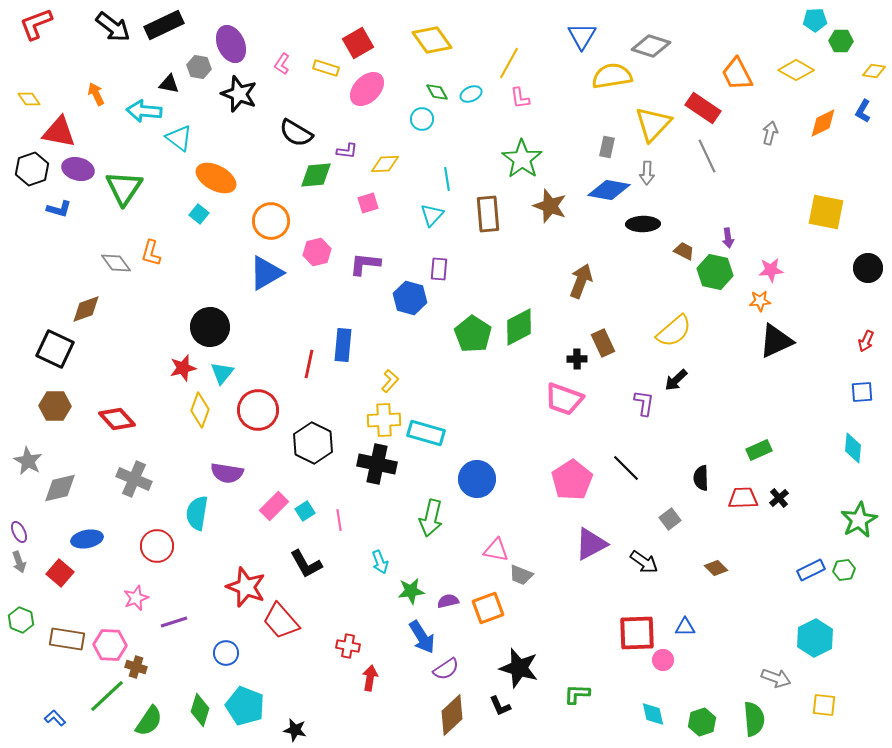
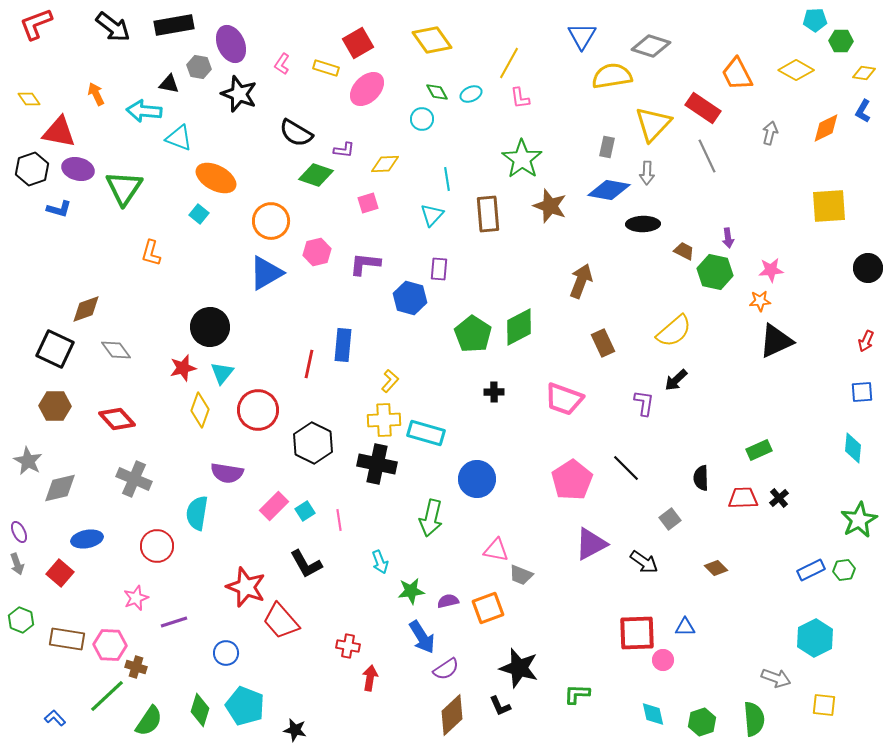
black rectangle at (164, 25): moved 10 px right; rotated 15 degrees clockwise
yellow diamond at (874, 71): moved 10 px left, 2 px down
orange diamond at (823, 123): moved 3 px right, 5 px down
cyan triangle at (179, 138): rotated 16 degrees counterclockwise
purple L-shape at (347, 151): moved 3 px left, 1 px up
green diamond at (316, 175): rotated 24 degrees clockwise
yellow square at (826, 212): moved 3 px right, 6 px up; rotated 15 degrees counterclockwise
gray diamond at (116, 263): moved 87 px down
black cross at (577, 359): moved 83 px left, 33 px down
gray arrow at (19, 562): moved 2 px left, 2 px down
